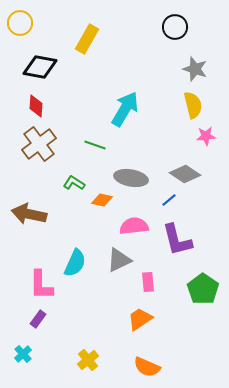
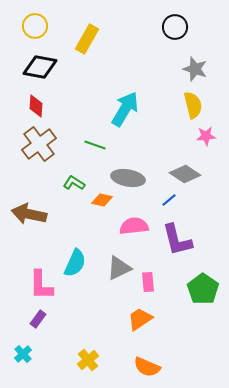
yellow circle: moved 15 px right, 3 px down
gray ellipse: moved 3 px left
gray triangle: moved 8 px down
